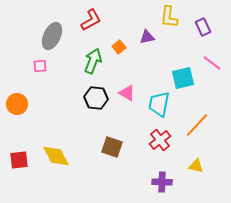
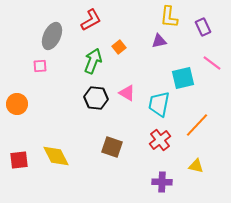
purple triangle: moved 12 px right, 4 px down
